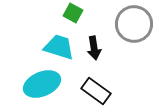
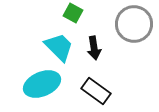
cyan trapezoid: rotated 28 degrees clockwise
